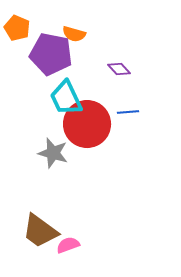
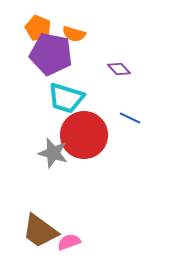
orange pentagon: moved 21 px right
cyan trapezoid: rotated 48 degrees counterclockwise
blue line: moved 2 px right, 6 px down; rotated 30 degrees clockwise
red circle: moved 3 px left, 11 px down
pink semicircle: moved 1 px right, 3 px up
